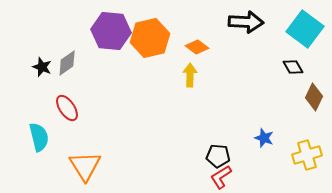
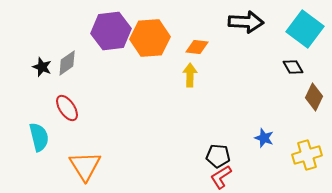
purple hexagon: rotated 12 degrees counterclockwise
orange hexagon: rotated 9 degrees clockwise
orange diamond: rotated 30 degrees counterclockwise
